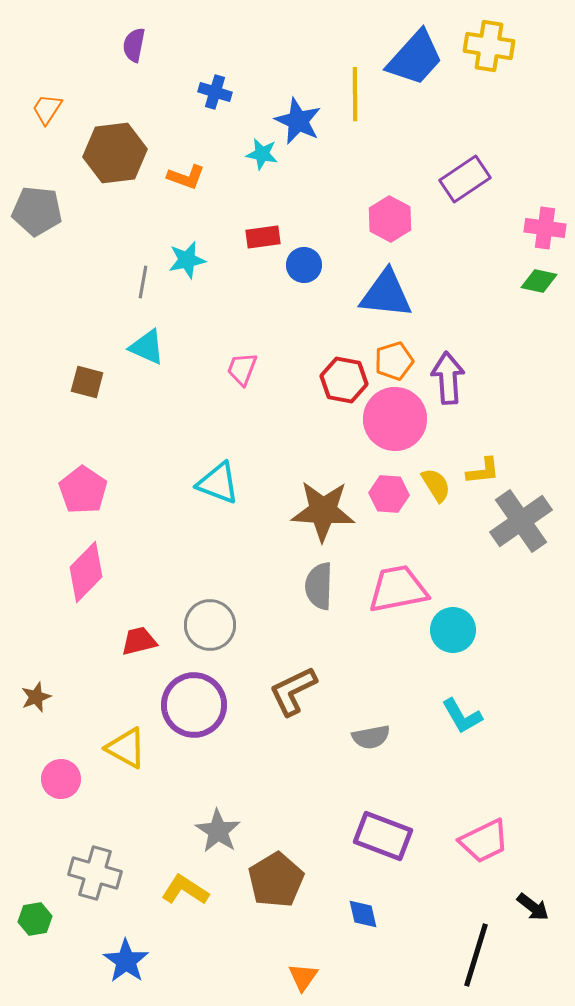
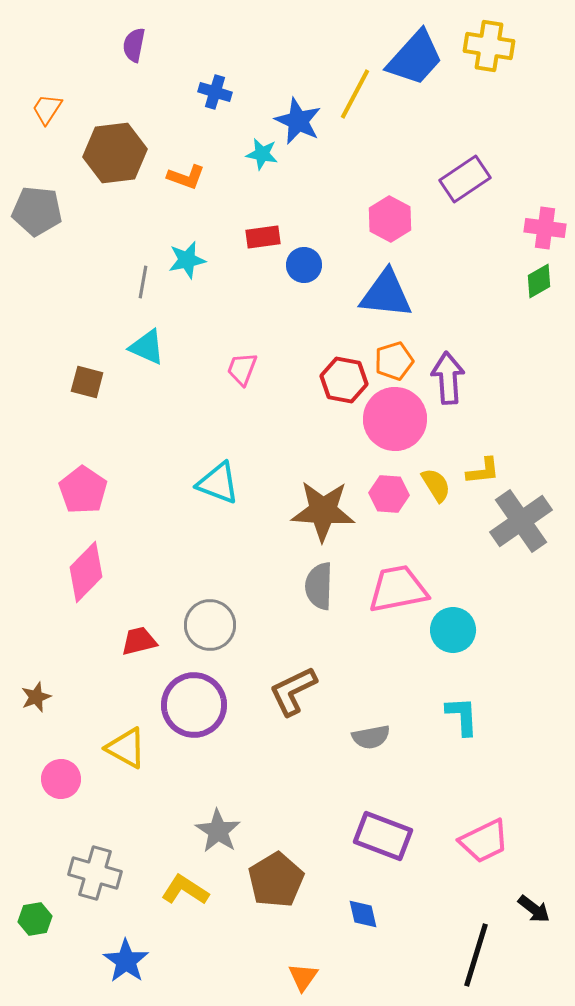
yellow line at (355, 94): rotated 28 degrees clockwise
green diamond at (539, 281): rotated 42 degrees counterclockwise
cyan L-shape at (462, 716): rotated 153 degrees counterclockwise
black arrow at (533, 907): moved 1 px right, 2 px down
